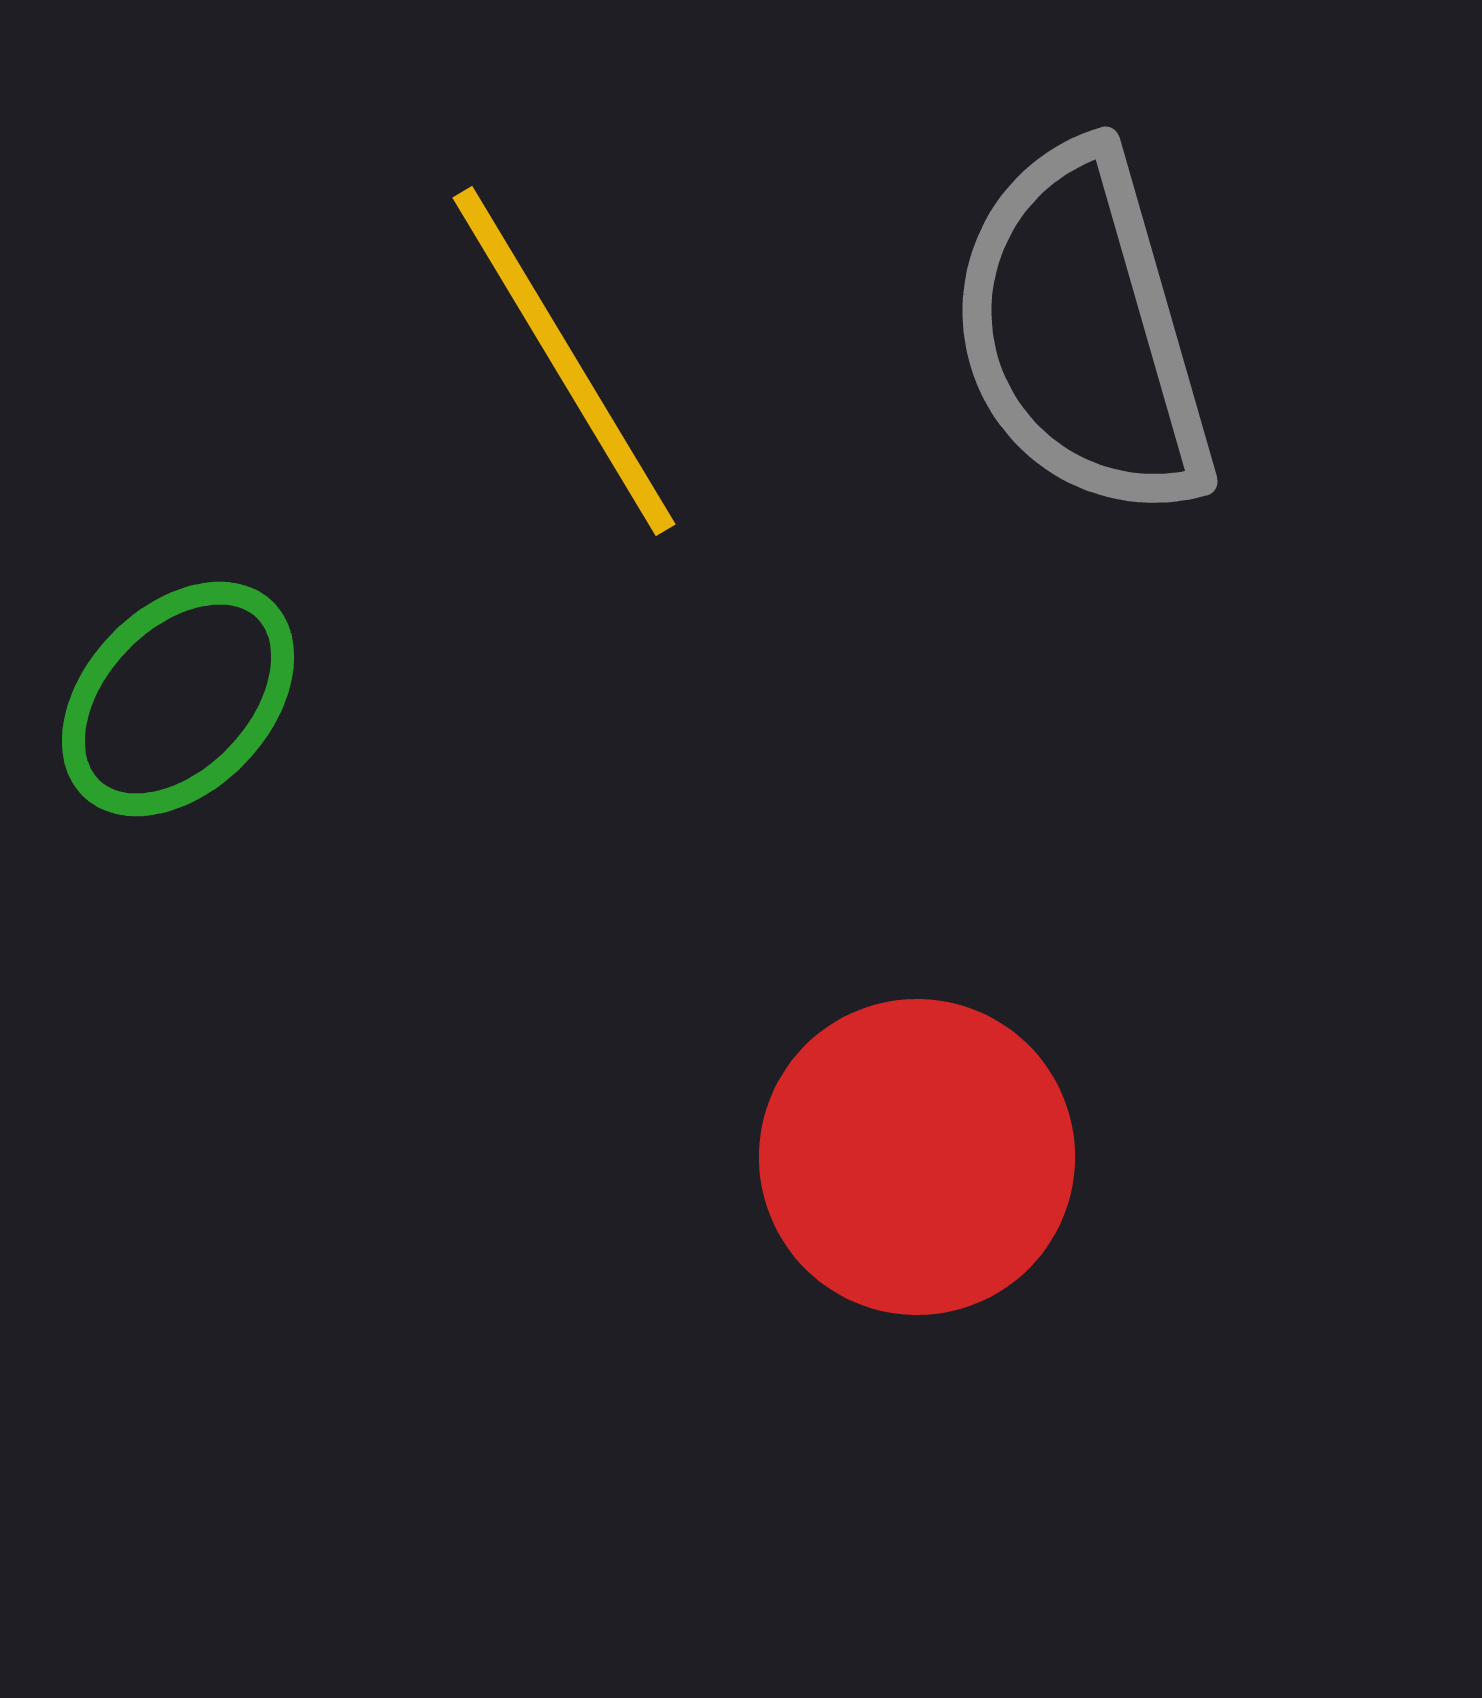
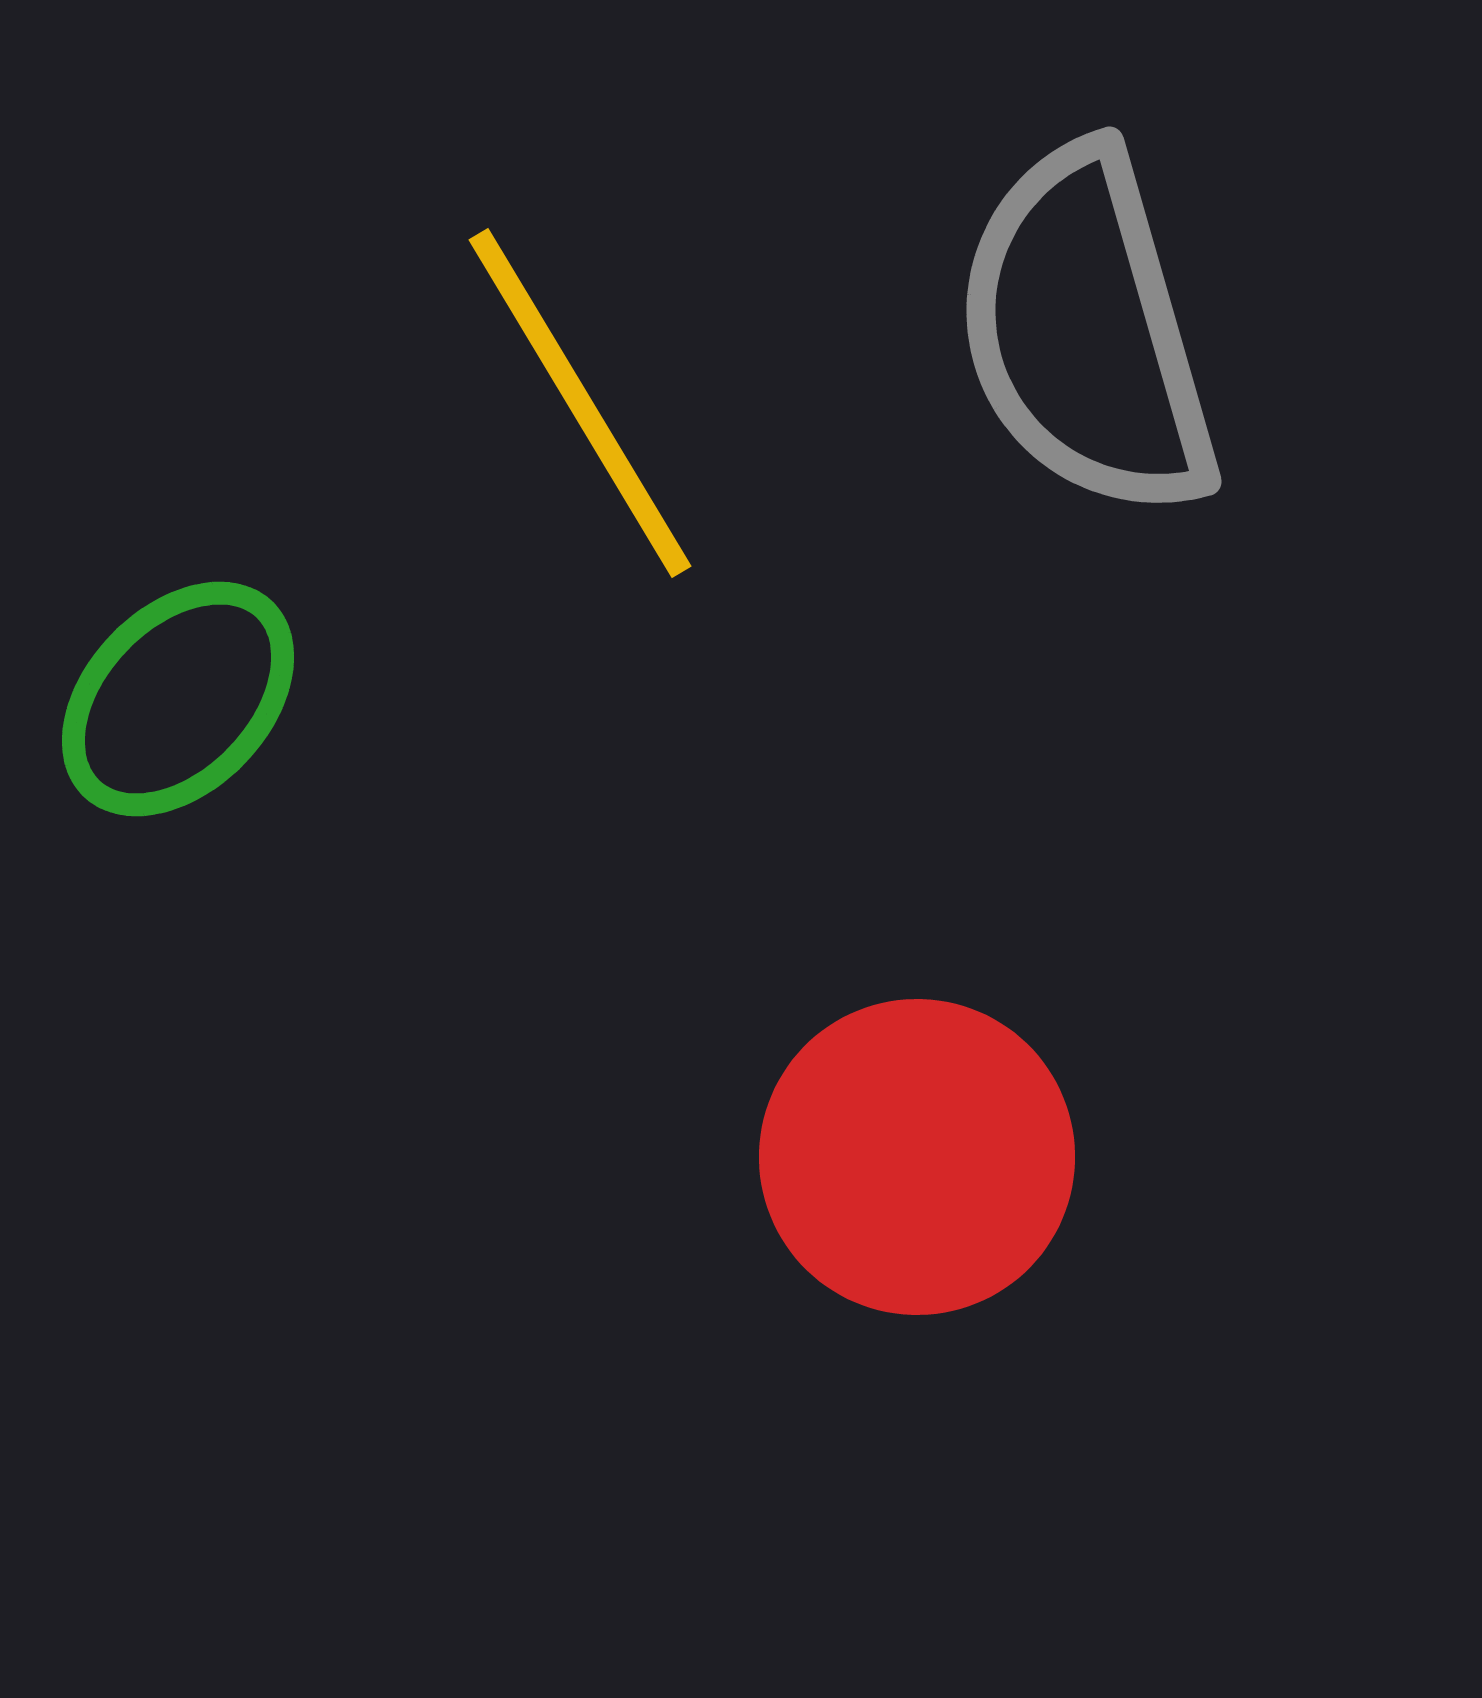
gray semicircle: moved 4 px right
yellow line: moved 16 px right, 42 px down
